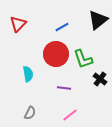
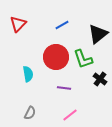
black triangle: moved 14 px down
blue line: moved 2 px up
red circle: moved 3 px down
